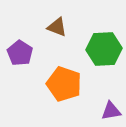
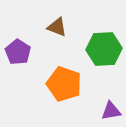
purple pentagon: moved 2 px left, 1 px up
